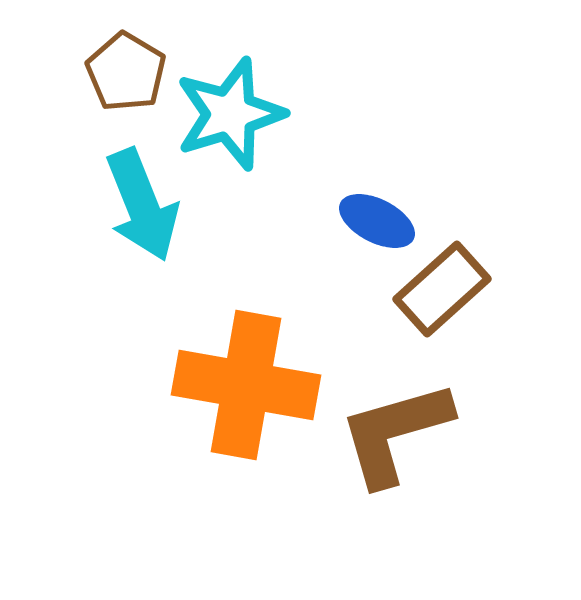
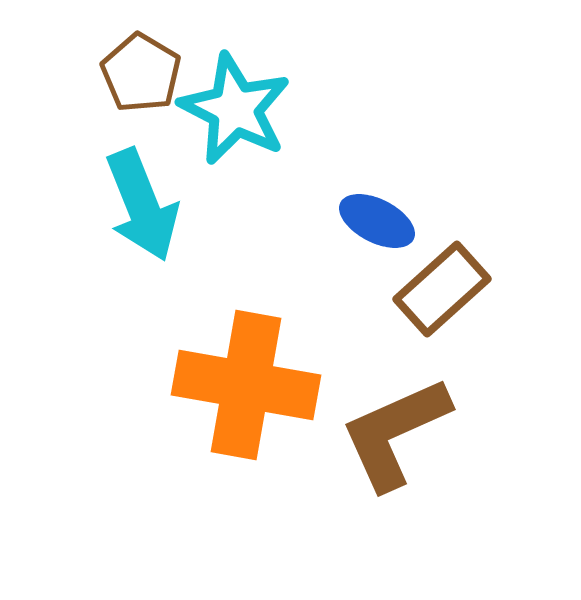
brown pentagon: moved 15 px right, 1 px down
cyan star: moved 5 px right, 5 px up; rotated 28 degrees counterclockwise
brown L-shape: rotated 8 degrees counterclockwise
